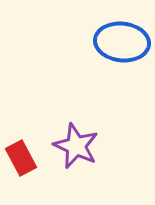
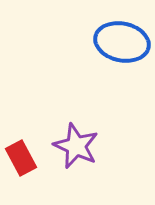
blue ellipse: rotated 6 degrees clockwise
